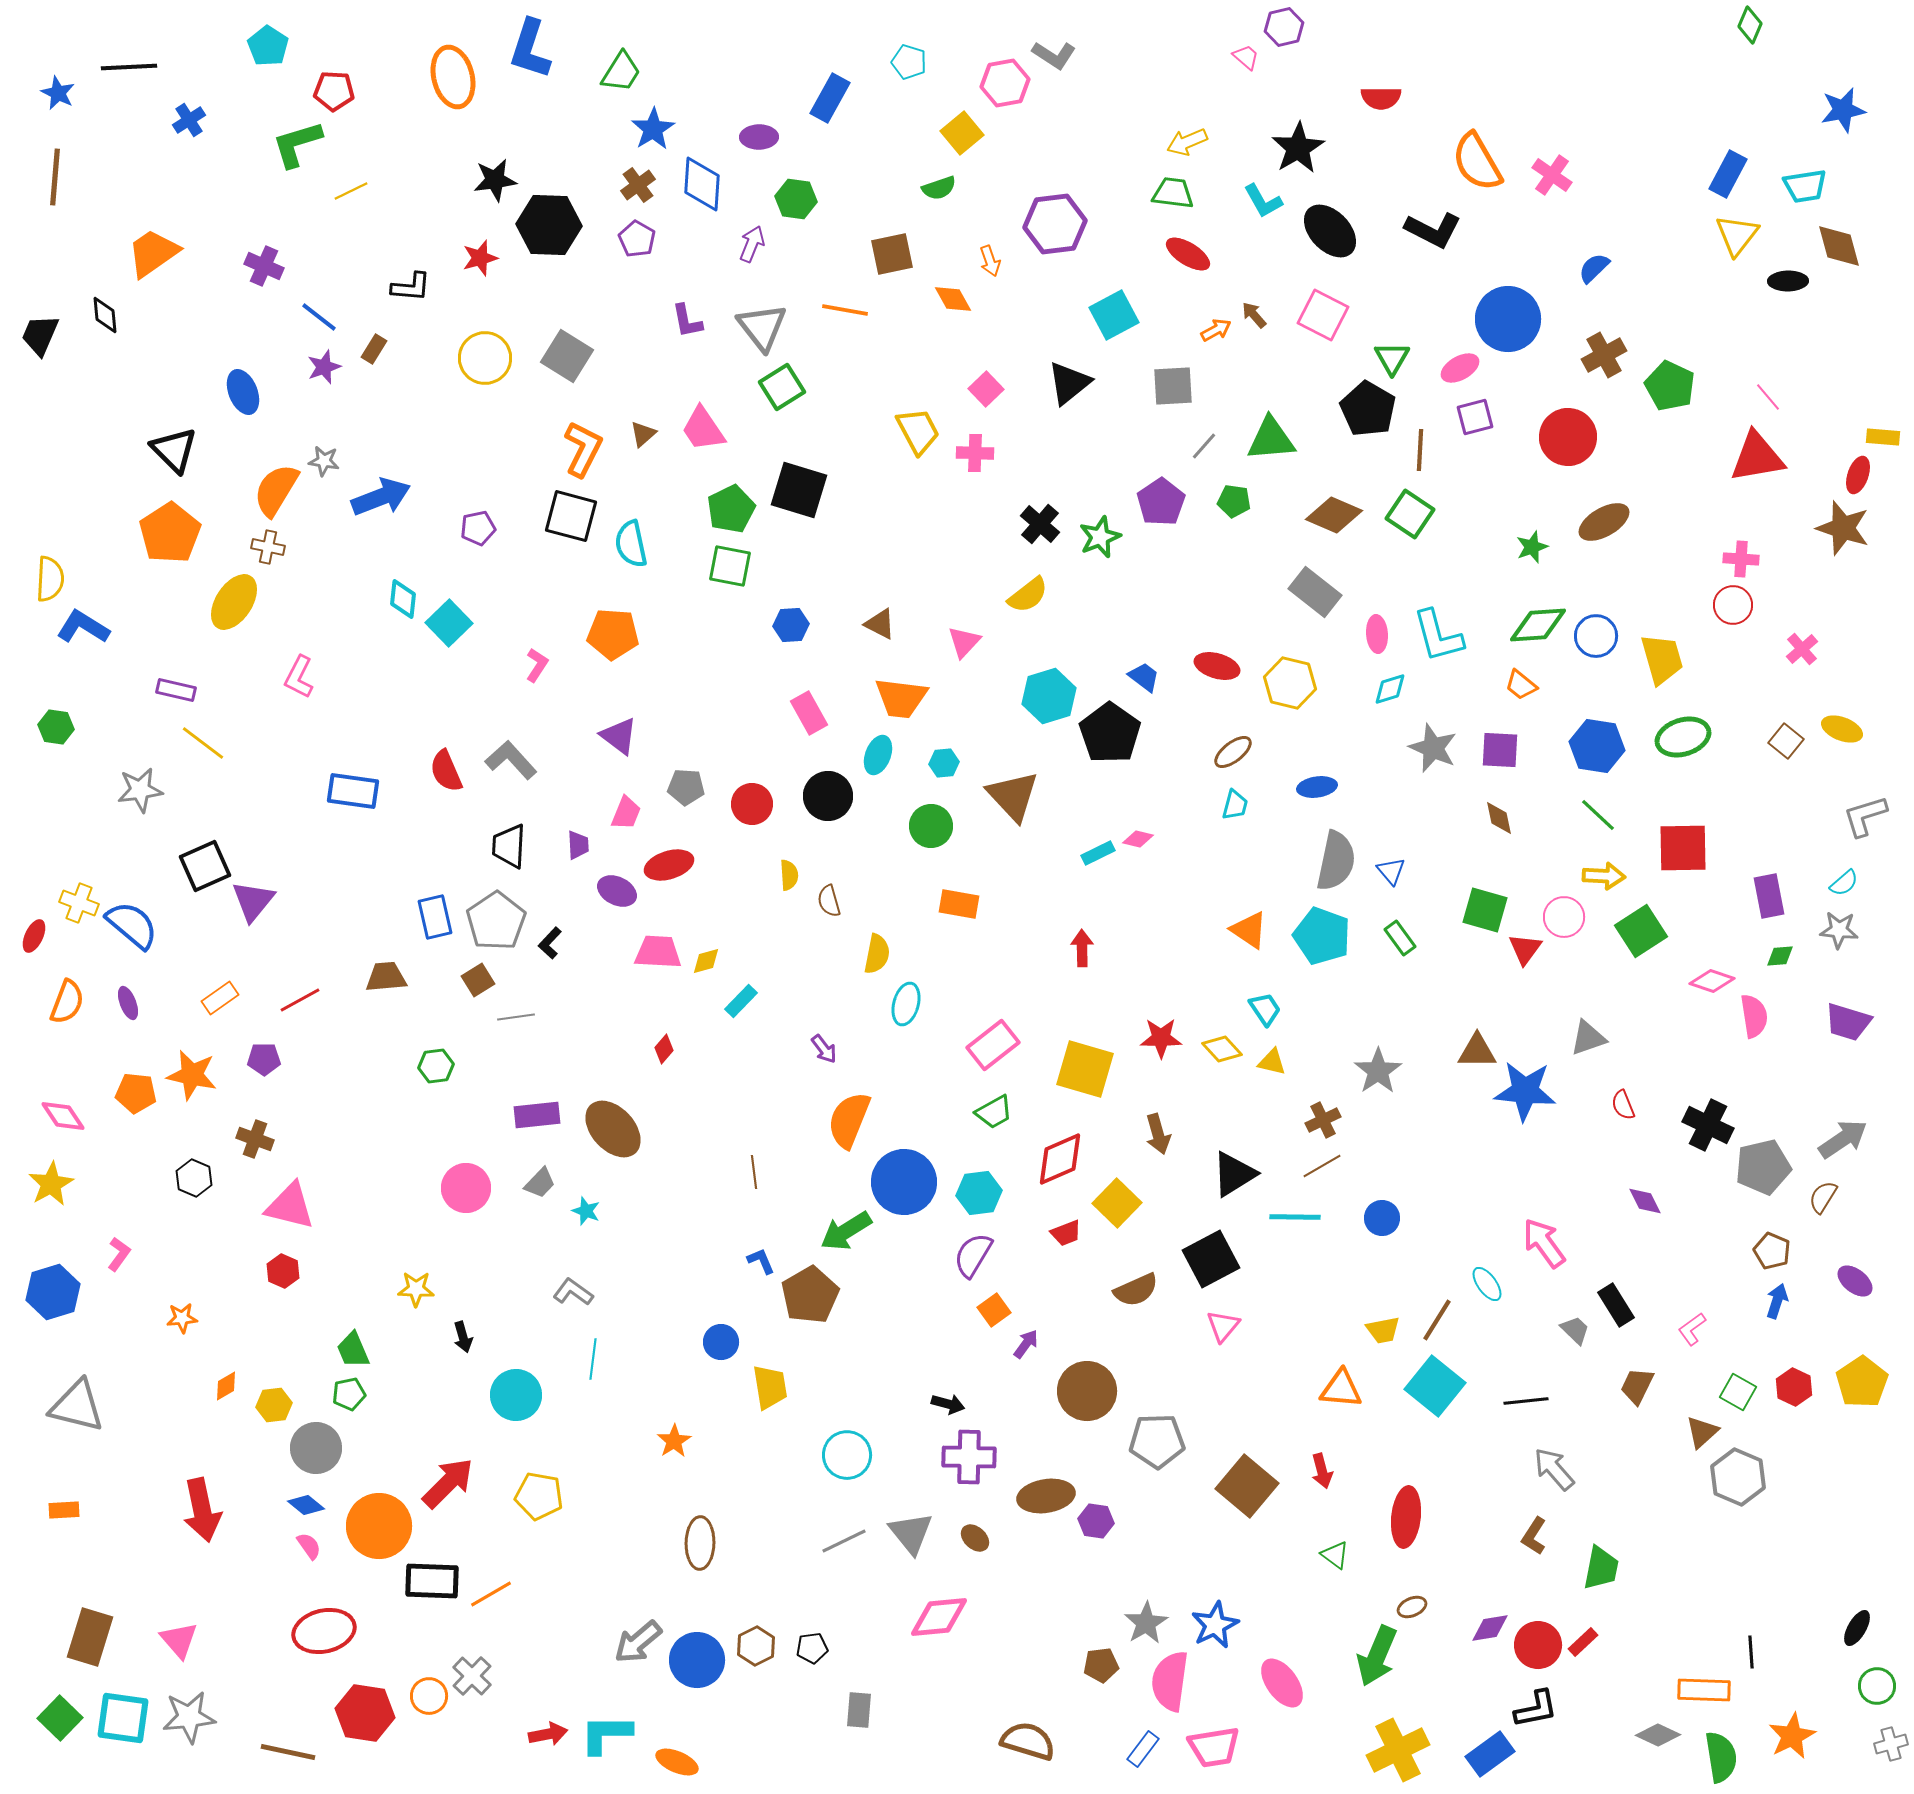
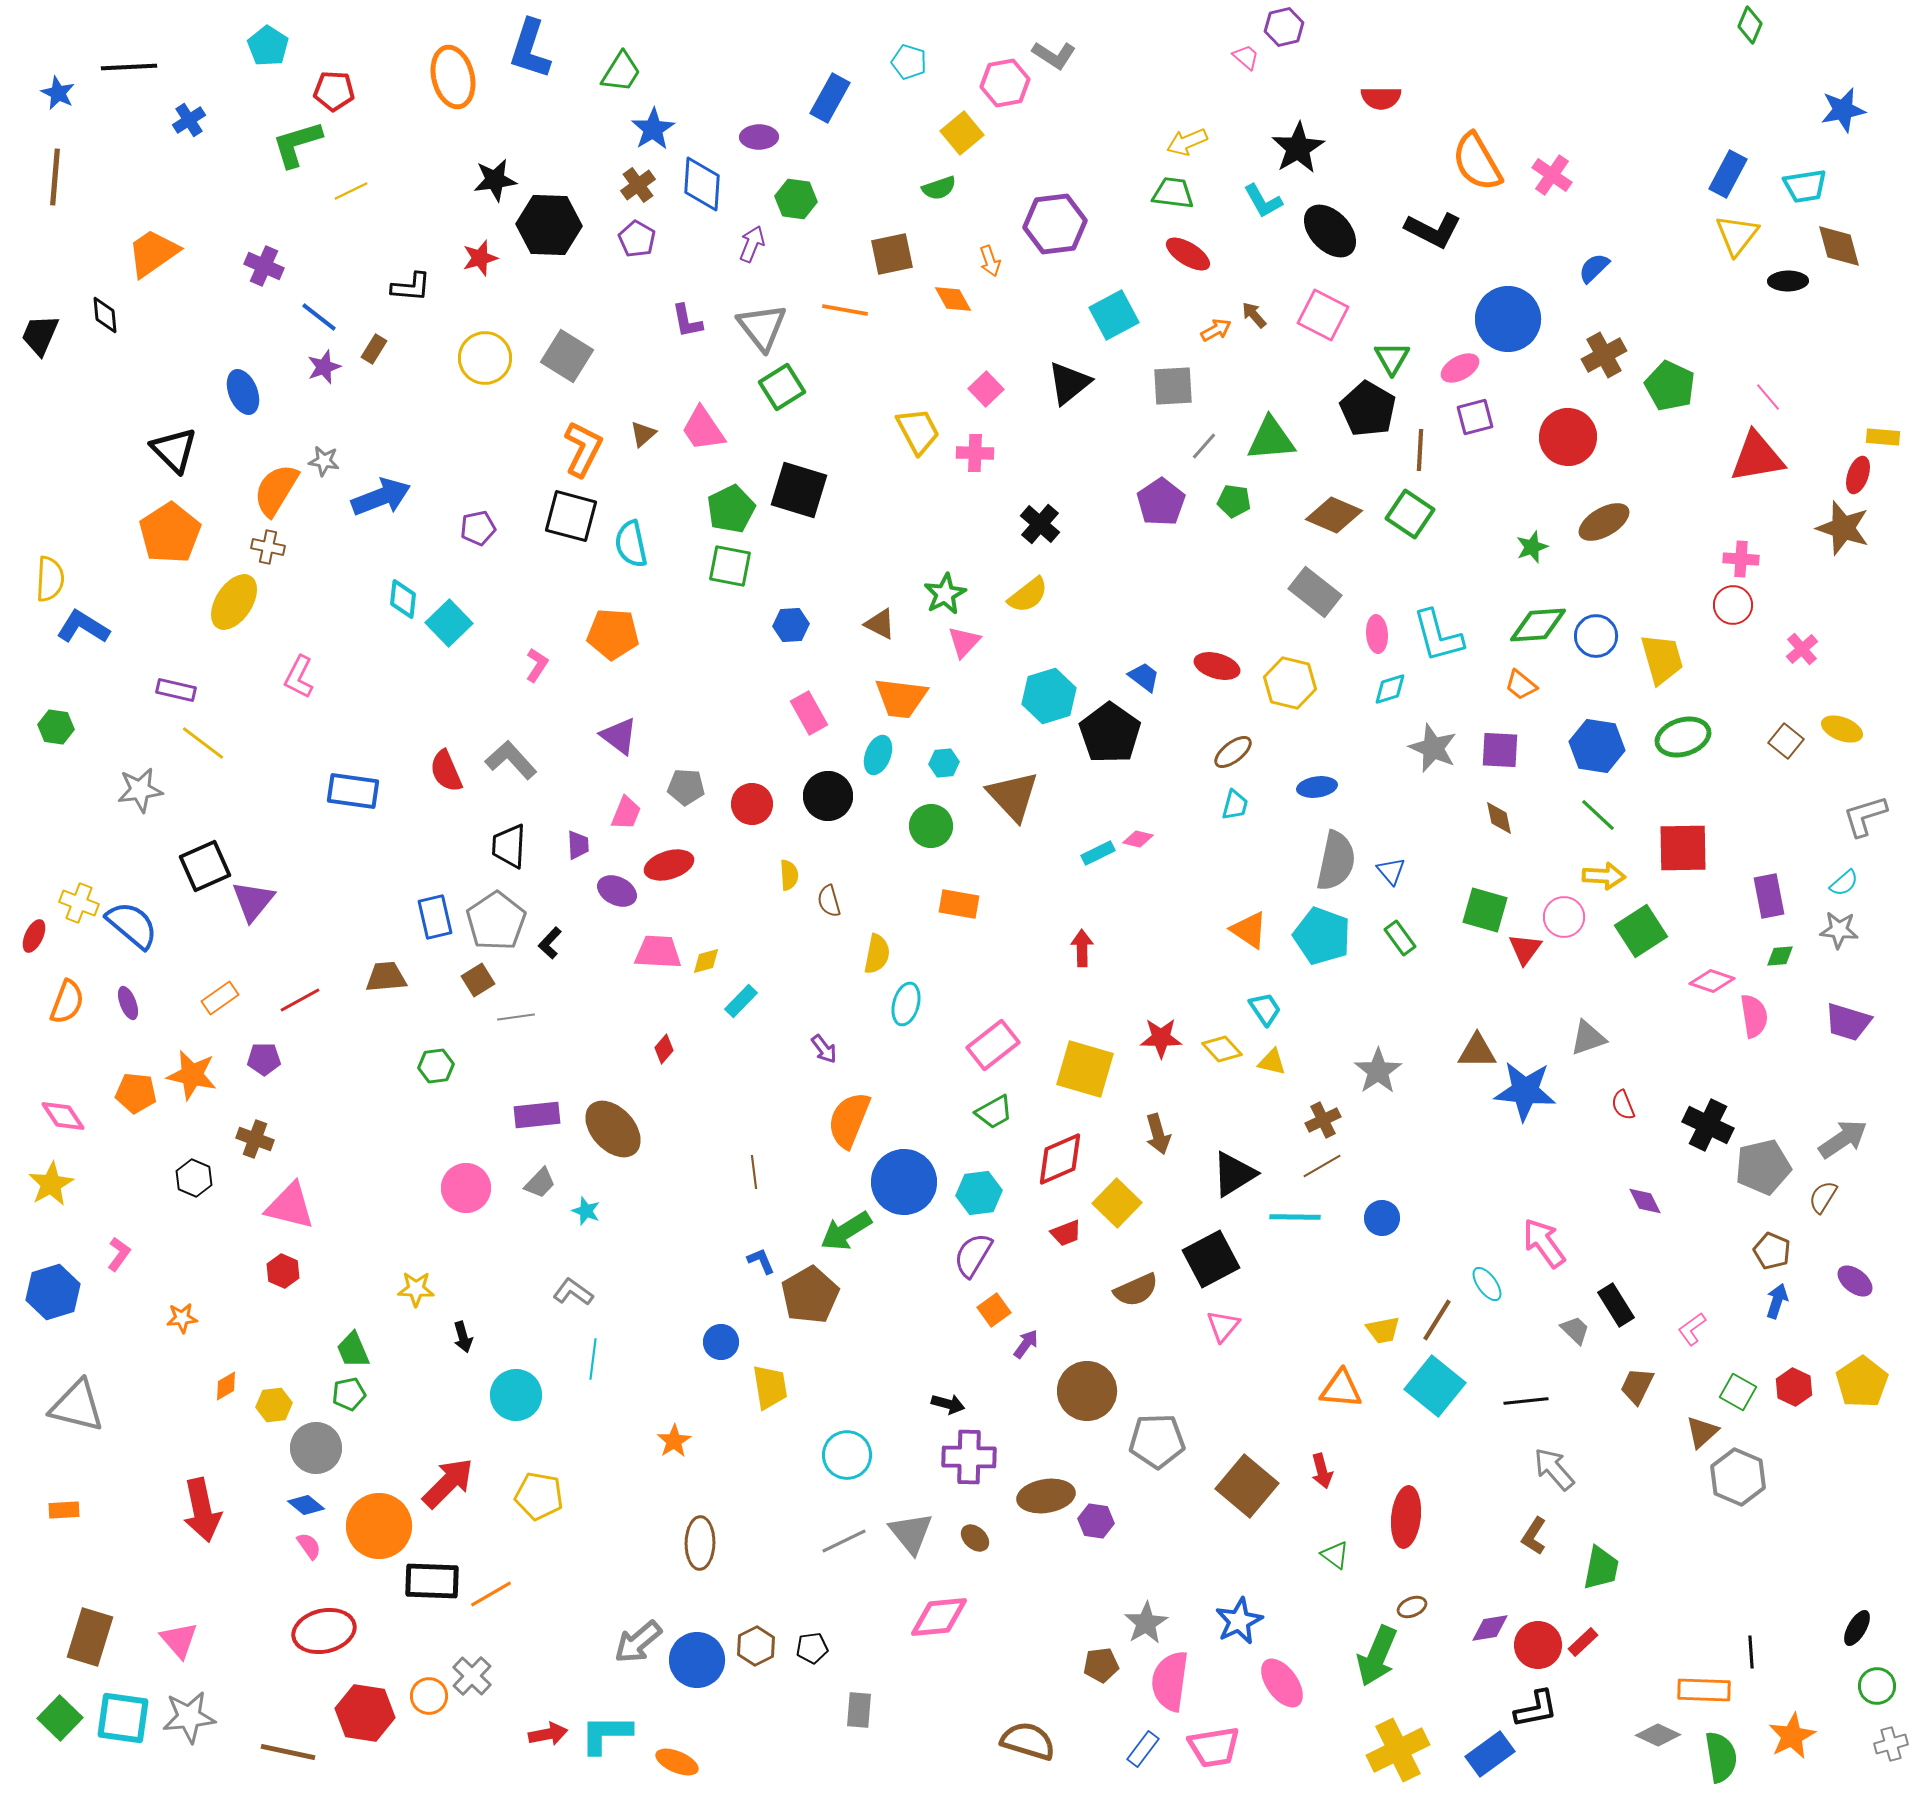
green star at (1100, 537): moved 155 px left, 57 px down; rotated 6 degrees counterclockwise
blue star at (1215, 1625): moved 24 px right, 4 px up
